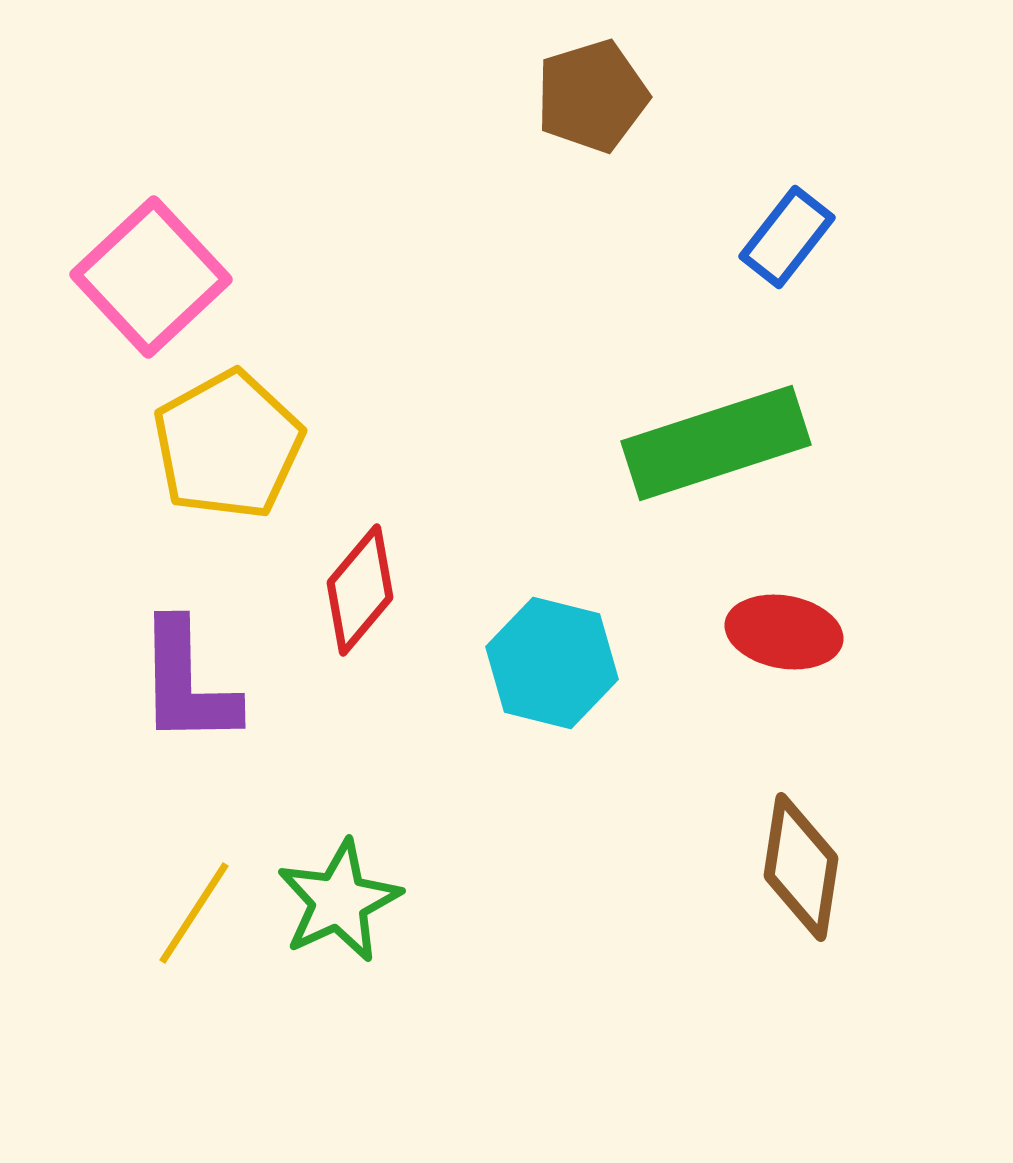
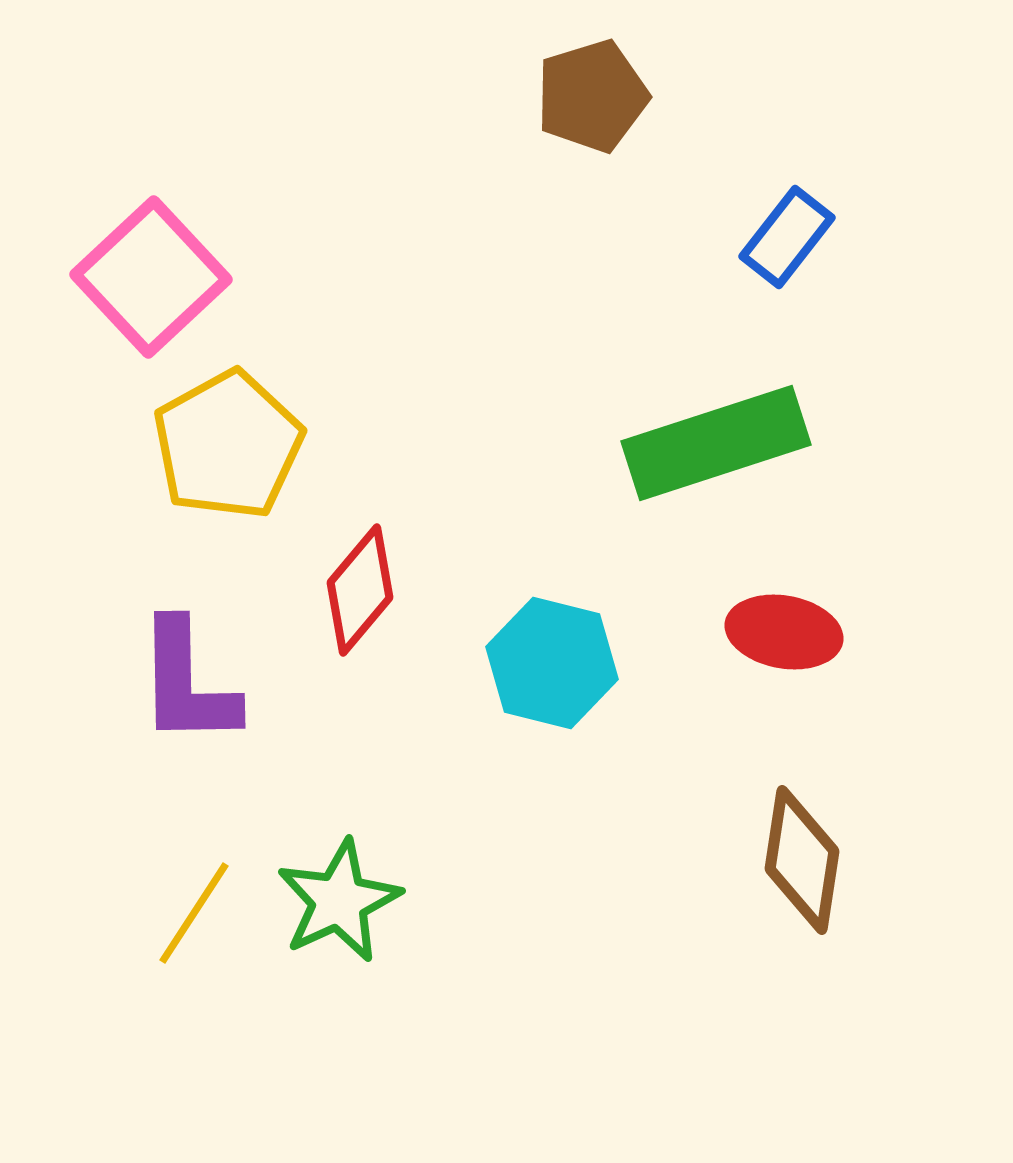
brown diamond: moved 1 px right, 7 px up
